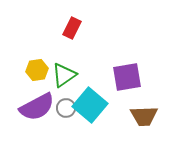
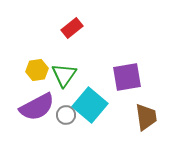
red rectangle: rotated 25 degrees clockwise
green triangle: rotated 20 degrees counterclockwise
gray circle: moved 7 px down
brown trapezoid: moved 2 px right, 1 px down; rotated 96 degrees counterclockwise
